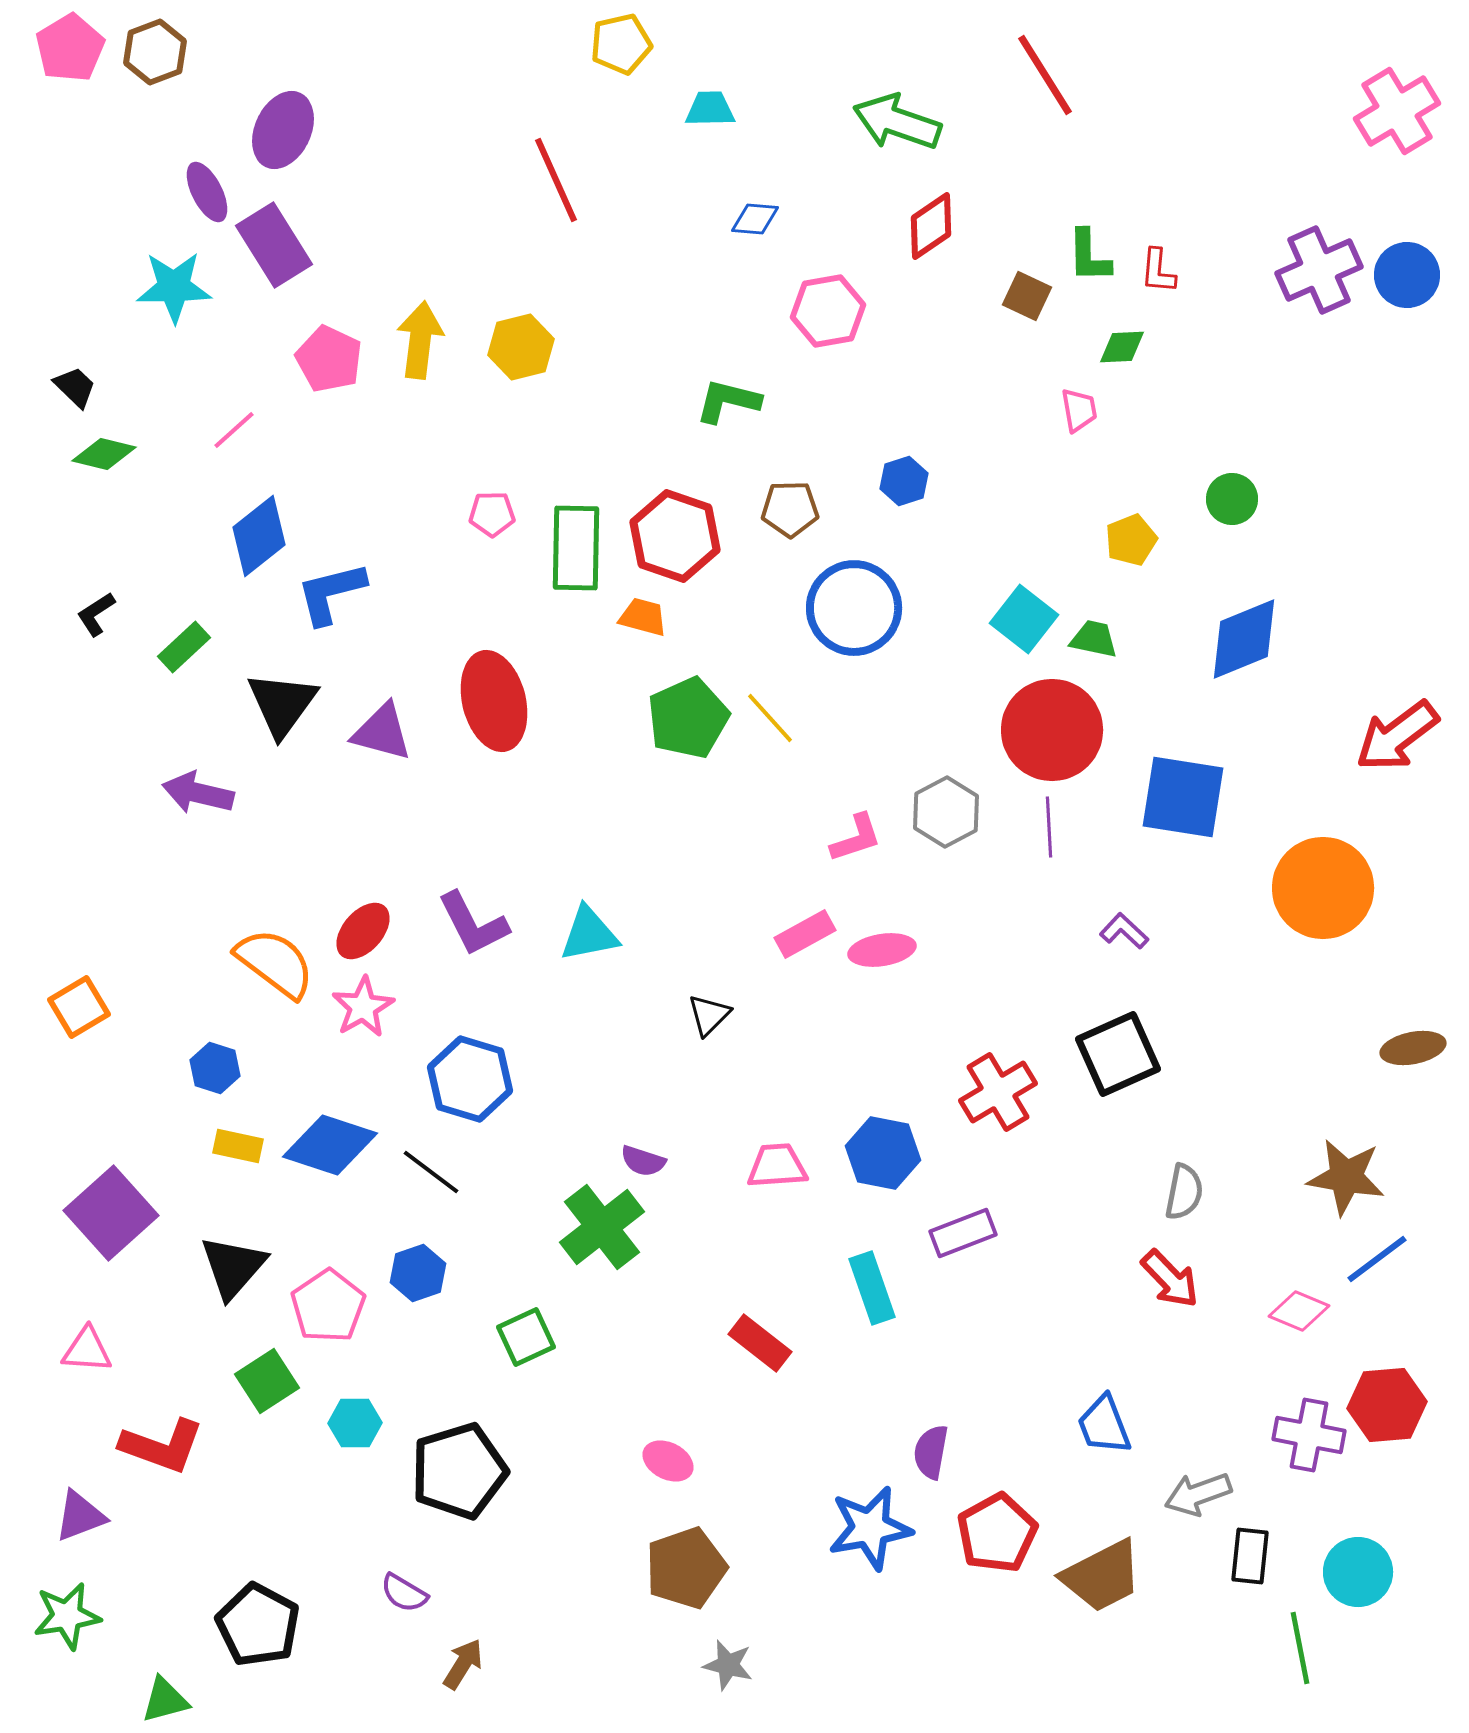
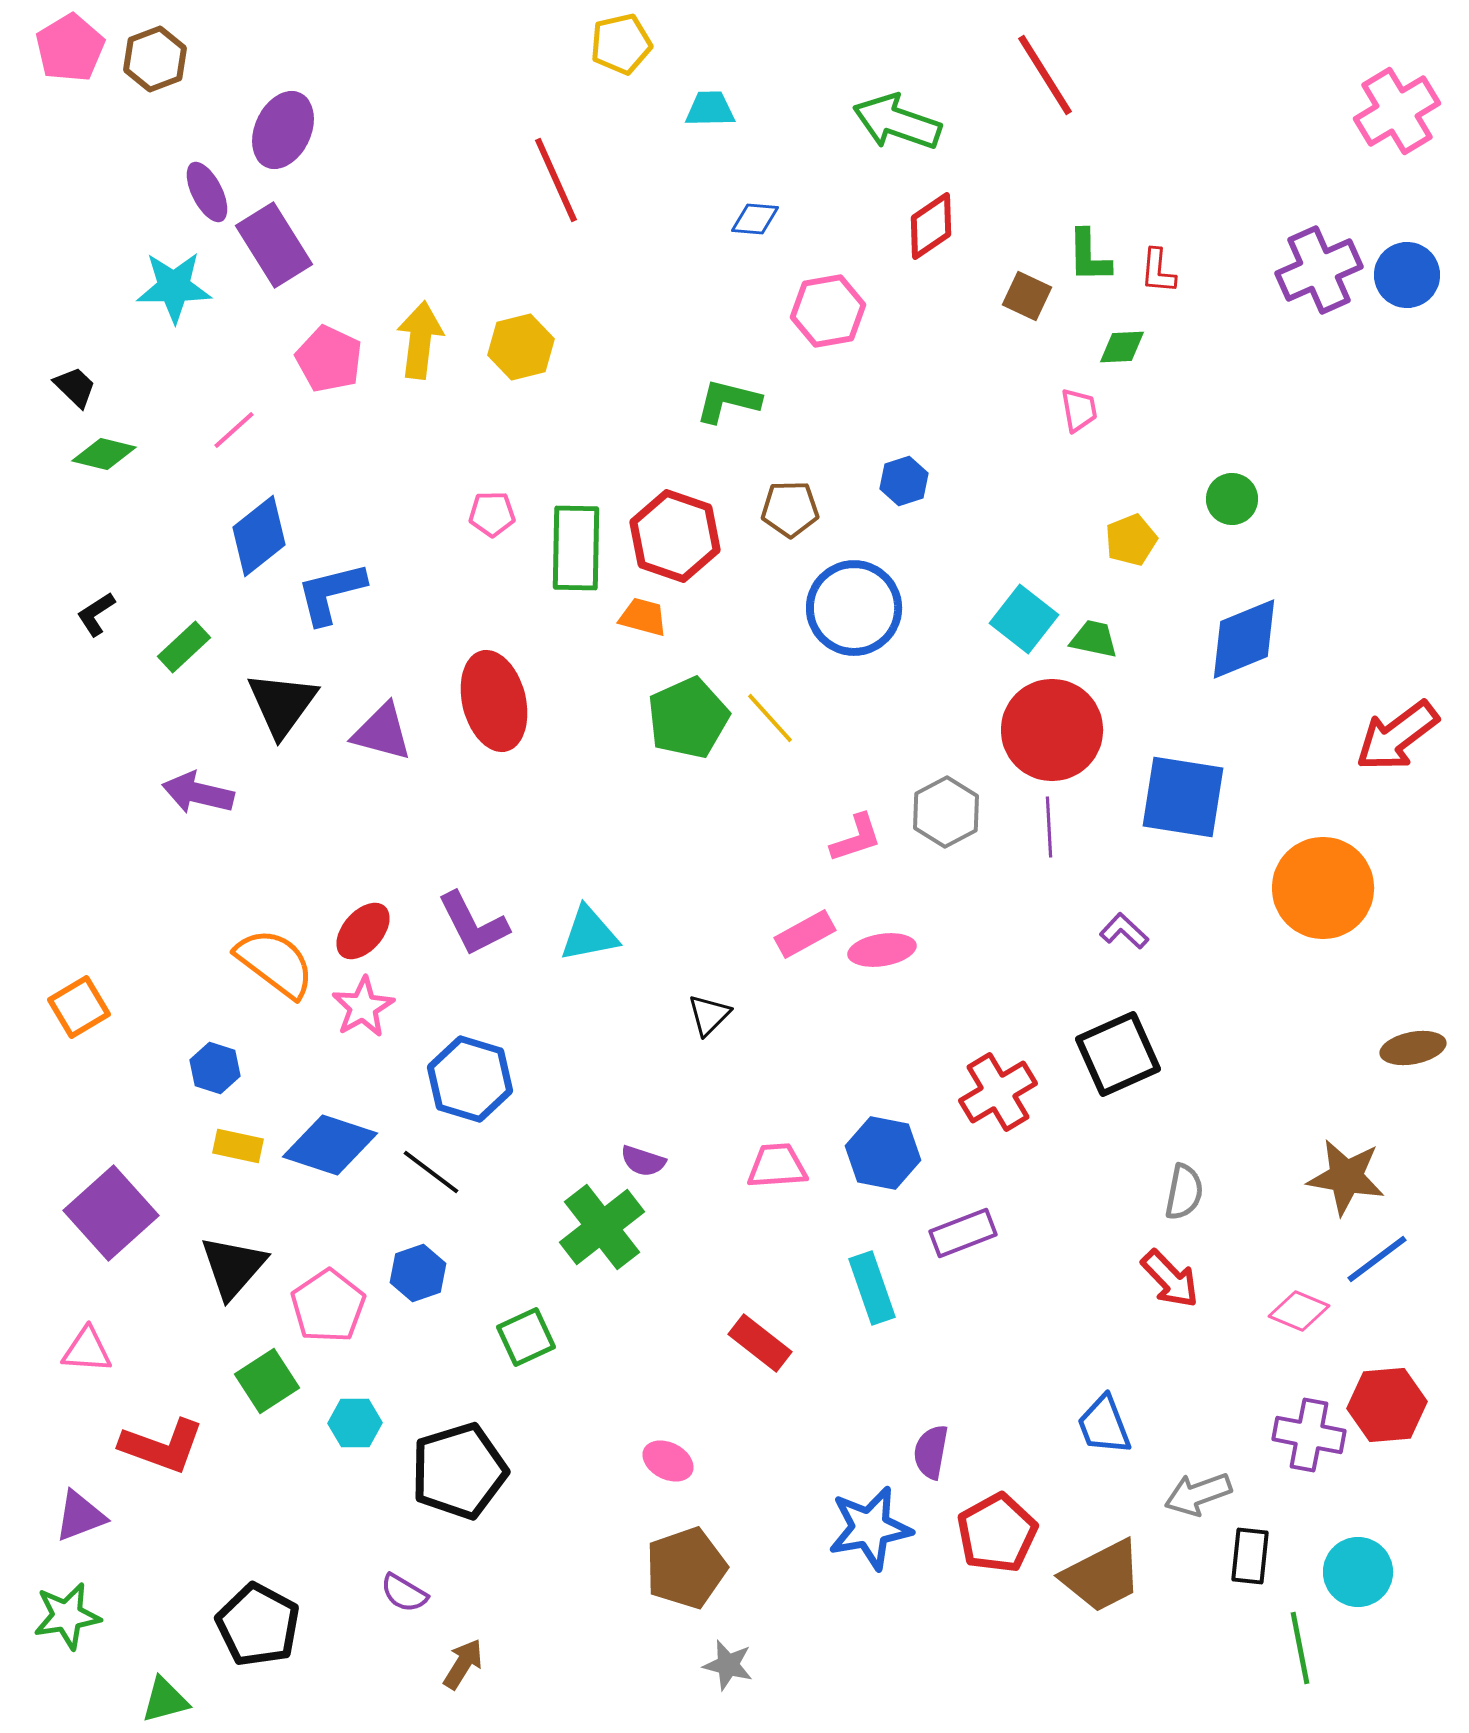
brown hexagon at (155, 52): moved 7 px down
